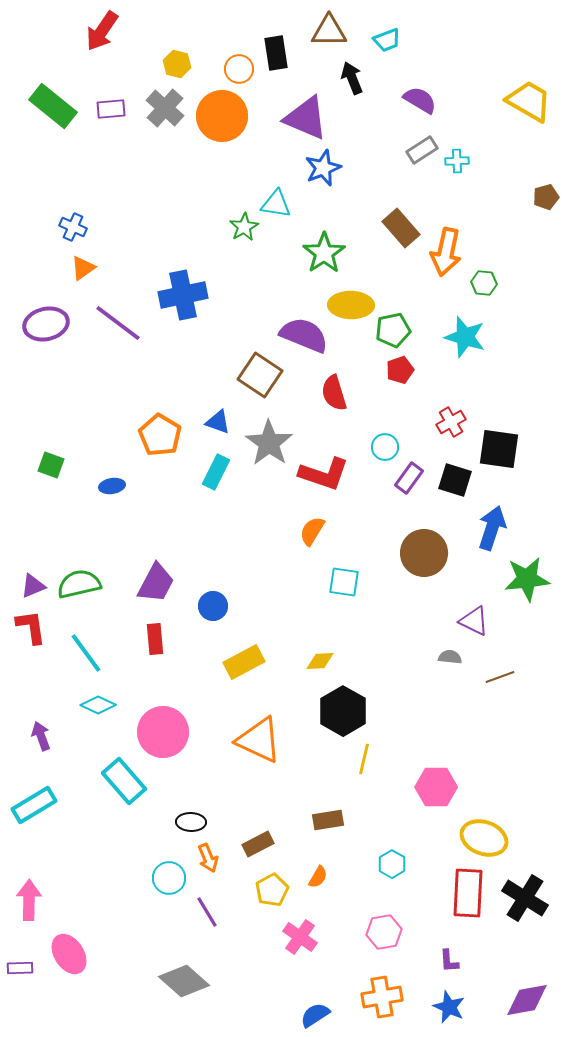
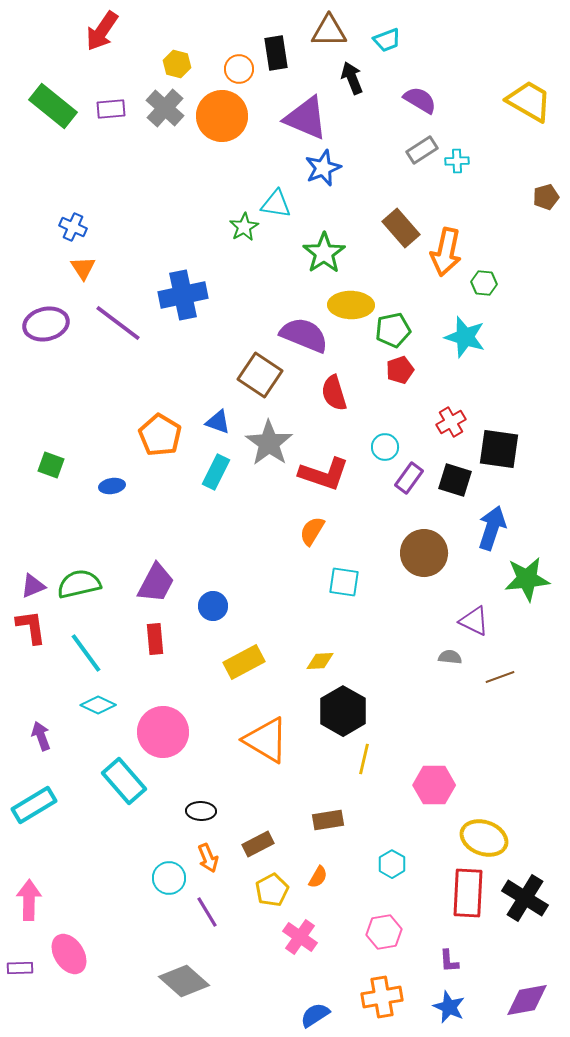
orange triangle at (83, 268): rotated 28 degrees counterclockwise
orange triangle at (259, 740): moved 7 px right; rotated 6 degrees clockwise
pink hexagon at (436, 787): moved 2 px left, 2 px up
black ellipse at (191, 822): moved 10 px right, 11 px up
